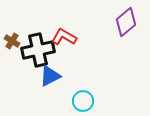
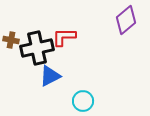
purple diamond: moved 2 px up
red L-shape: rotated 30 degrees counterclockwise
brown cross: moved 1 px left, 1 px up; rotated 21 degrees counterclockwise
black cross: moved 1 px left, 2 px up
